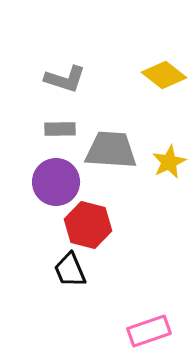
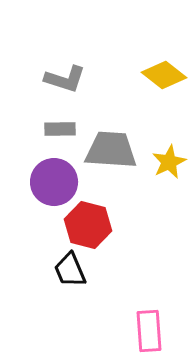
purple circle: moved 2 px left
pink rectangle: rotated 75 degrees counterclockwise
